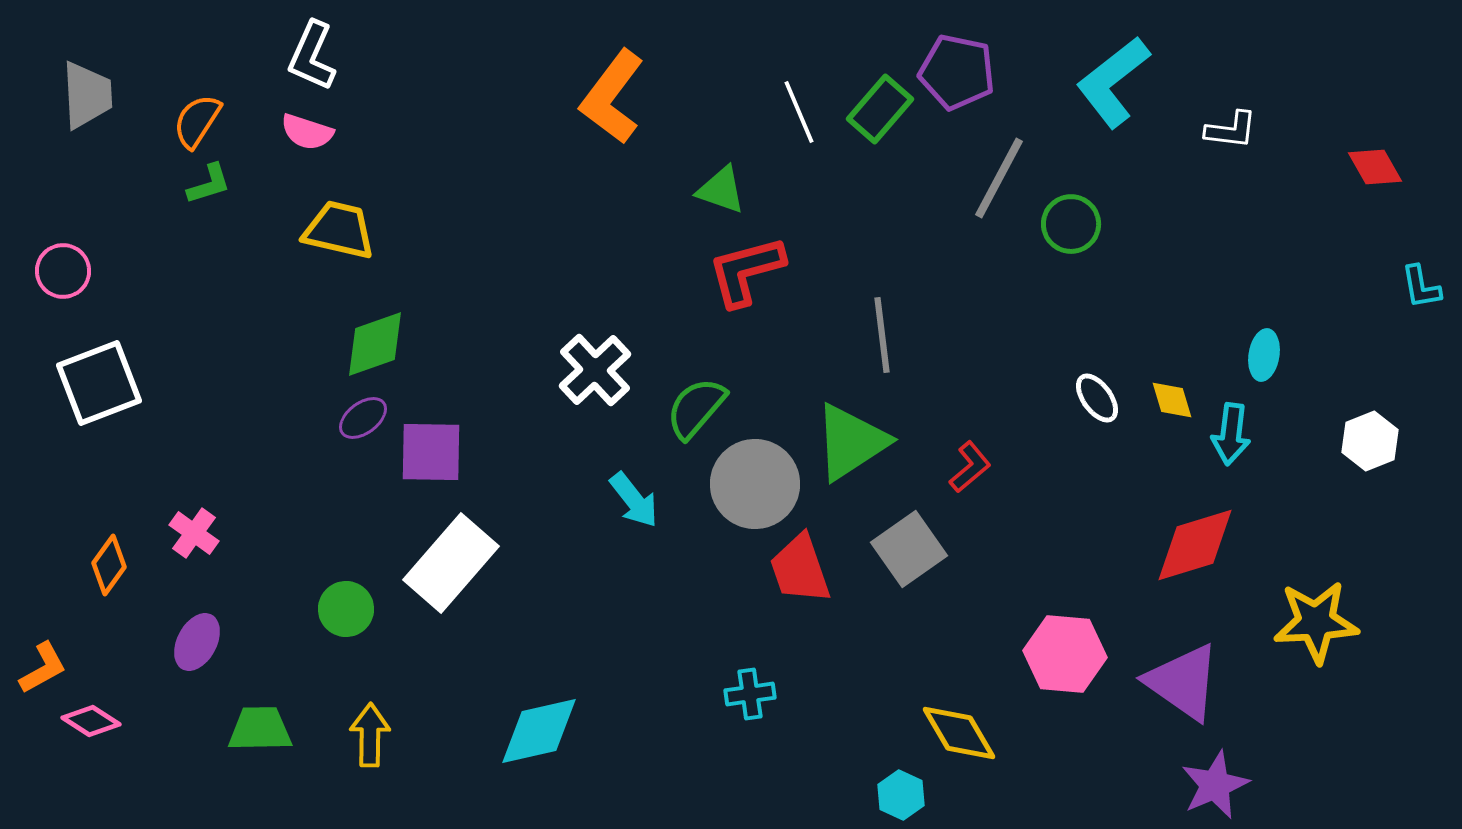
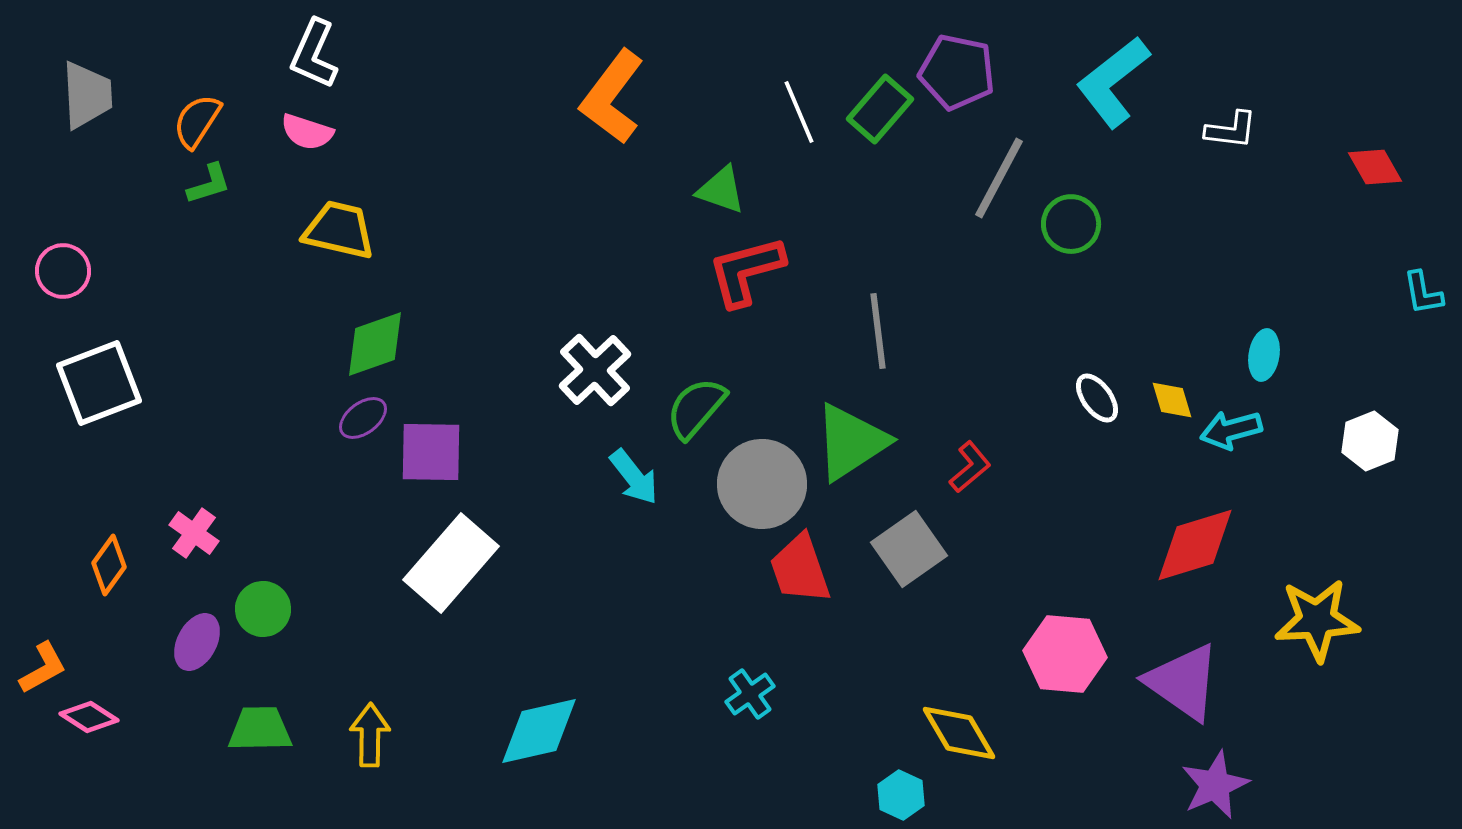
white L-shape at (312, 56): moved 2 px right, 2 px up
cyan L-shape at (1421, 287): moved 2 px right, 6 px down
gray line at (882, 335): moved 4 px left, 4 px up
cyan arrow at (1231, 434): moved 4 px up; rotated 68 degrees clockwise
gray circle at (755, 484): moved 7 px right
cyan arrow at (634, 500): moved 23 px up
green circle at (346, 609): moved 83 px left
yellow star at (1316, 622): moved 1 px right, 2 px up
cyan cross at (750, 694): rotated 27 degrees counterclockwise
pink diamond at (91, 721): moved 2 px left, 4 px up
